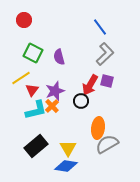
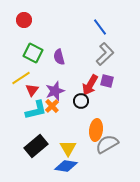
orange ellipse: moved 2 px left, 2 px down
